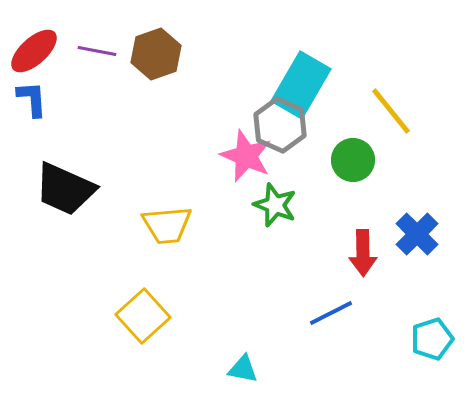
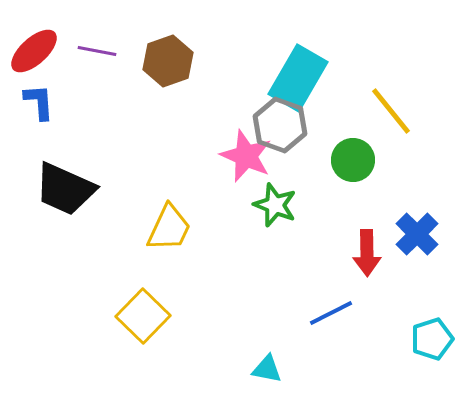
brown hexagon: moved 12 px right, 7 px down
cyan rectangle: moved 3 px left, 7 px up
blue L-shape: moved 7 px right, 3 px down
gray hexagon: rotated 4 degrees counterclockwise
yellow trapezoid: moved 2 px right, 3 px down; rotated 60 degrees counterclockwise
red arrow: moved 4 px right
yellow square: rotated 4 degrees counterclockwise
cyan triangle: moved 24 px right
